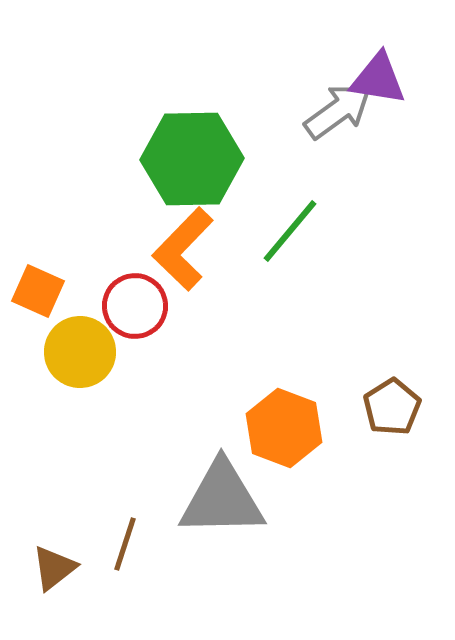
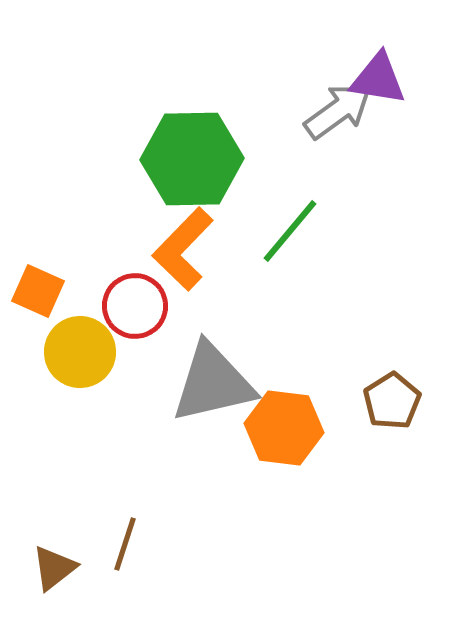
brown pentagon: moved 6 px up
orange hexagon: rotated 14 degrees counterclockwise
gray triangle: moved 9 px left, 116 px up; rotated 12 degrees counterclockwise
